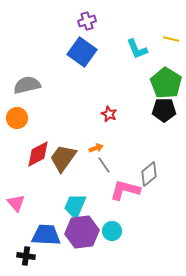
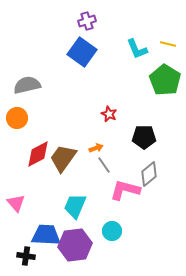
yellow line: moved 3 px left, 5 px down
green pentagon: moved 1 px left, 3 px up
black pentagon: moved 20 px left, 27 px down
purple hexagon: moved 7 px left, 13 px down
